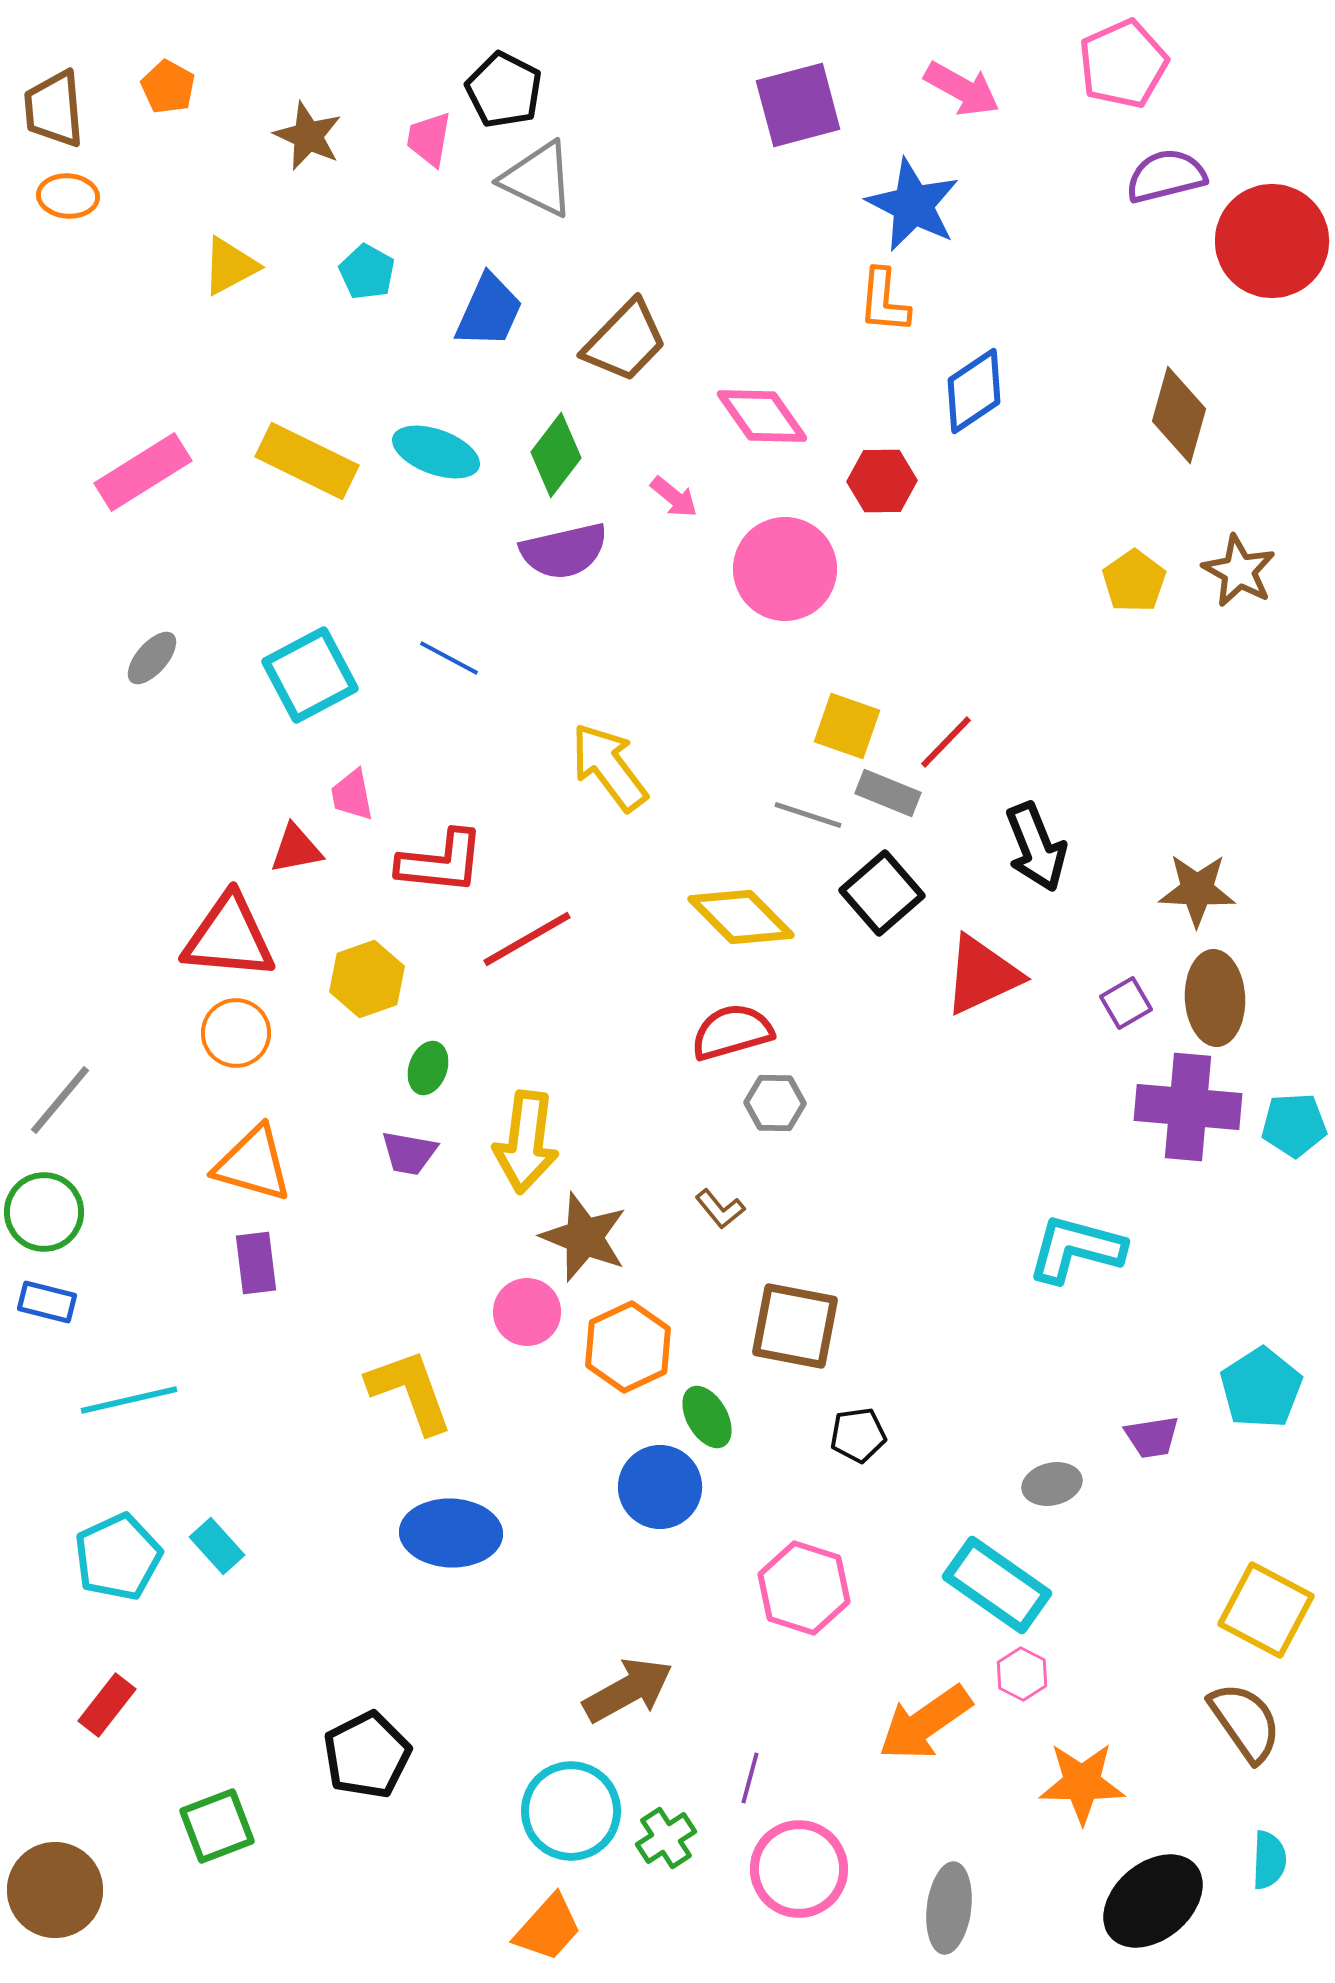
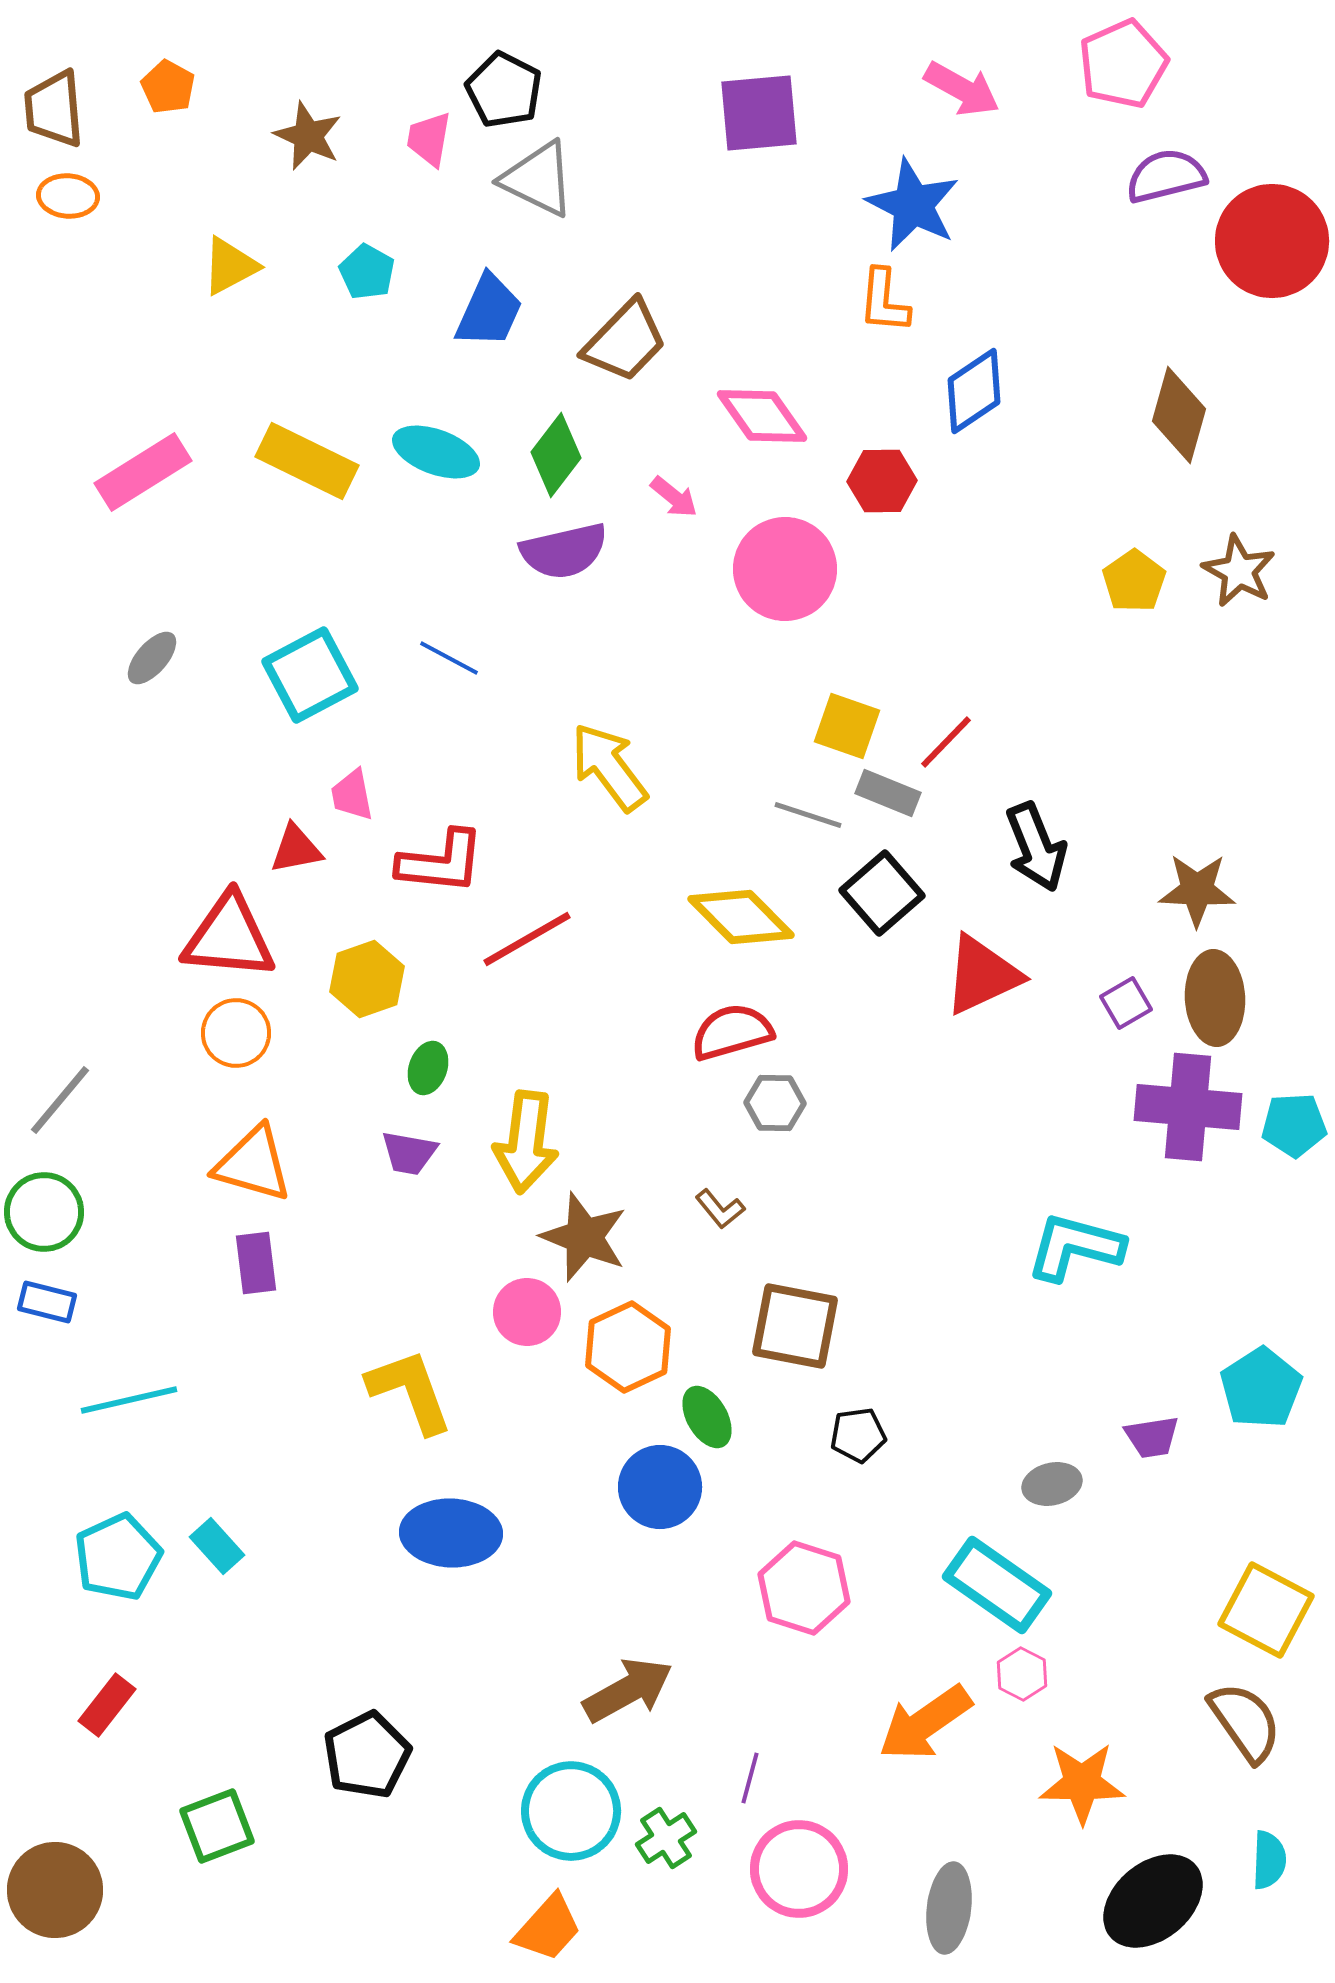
purple square at (798, 105): moved 39 px left, 8 px down; rotated 10 degrees clockwise
cyan L-shape at (1076, 1249): moved 1 px left, 2 px up
